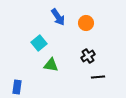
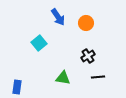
green triangle: moved 12 px right, 13 px down
